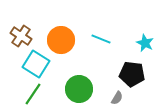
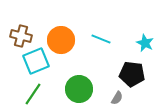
brown cross: rotated 20 degrees counterclockwise
cyan square: moved 3 px up; rotated 36 degrees clockwise
